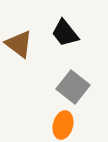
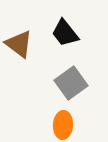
gray square: moved 2 px left, 4 px up; rotated 16 degrees clockwise
orange ellipse: rotated 12 degrees counterclockwise
